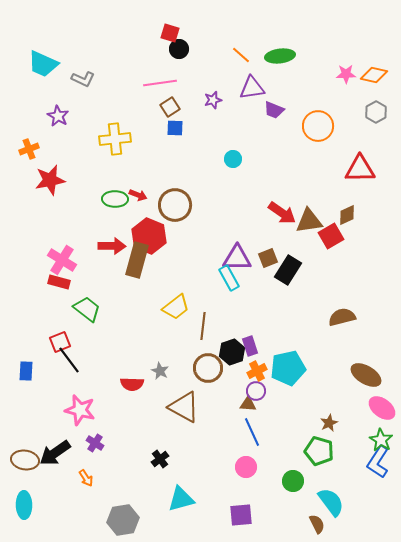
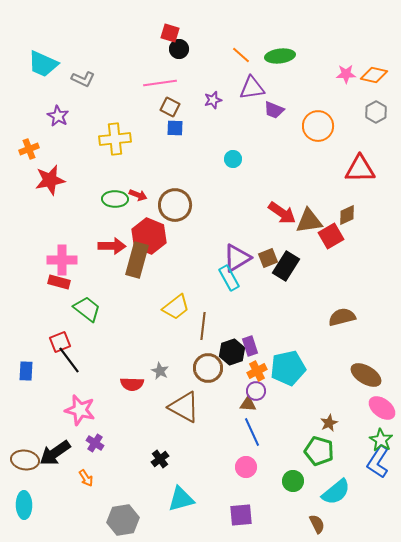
brown square at (170, 107): rotated 30 degrees counterclockwise
purple triangle at (237, 258): rotated 32 degrees counterclockwise
pink cross at (62, 260): rotated 32 degrees counterclockwise
black rectangle at (288, 270): moved 2 px left, 4 px up
cyan semicircle at (331, 502): moved 5 px right, 10 px up; rotated 88 degrees clockwise
